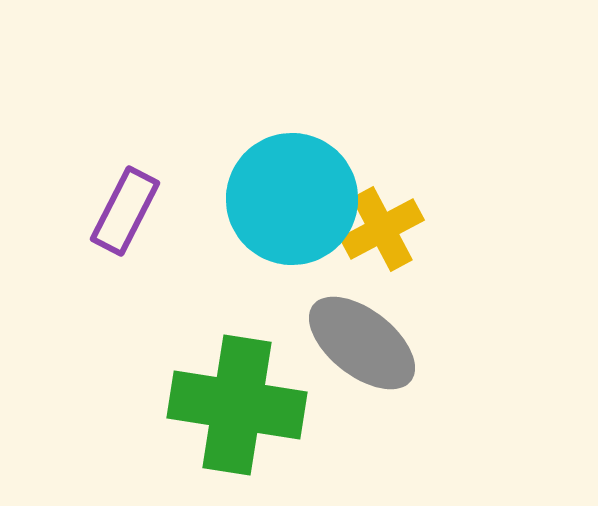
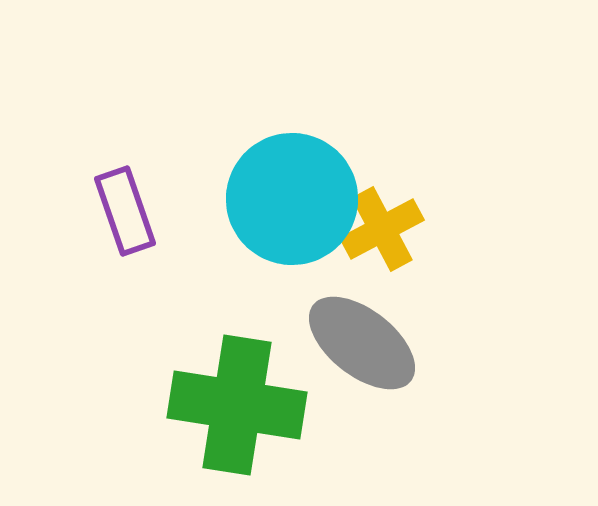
purple rectangle: rotated 46 degrees counterclockwise
